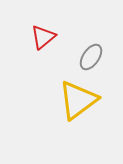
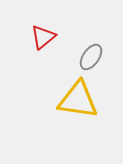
yellow triangle: rotated 45 degrees clockwise
